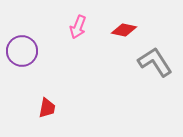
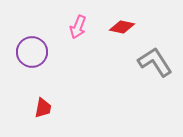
red diamond: moved 2 px left, 3 px up
purple circle: moved 10 px right, 1 px down
red trapezoid: moved 4 px left
